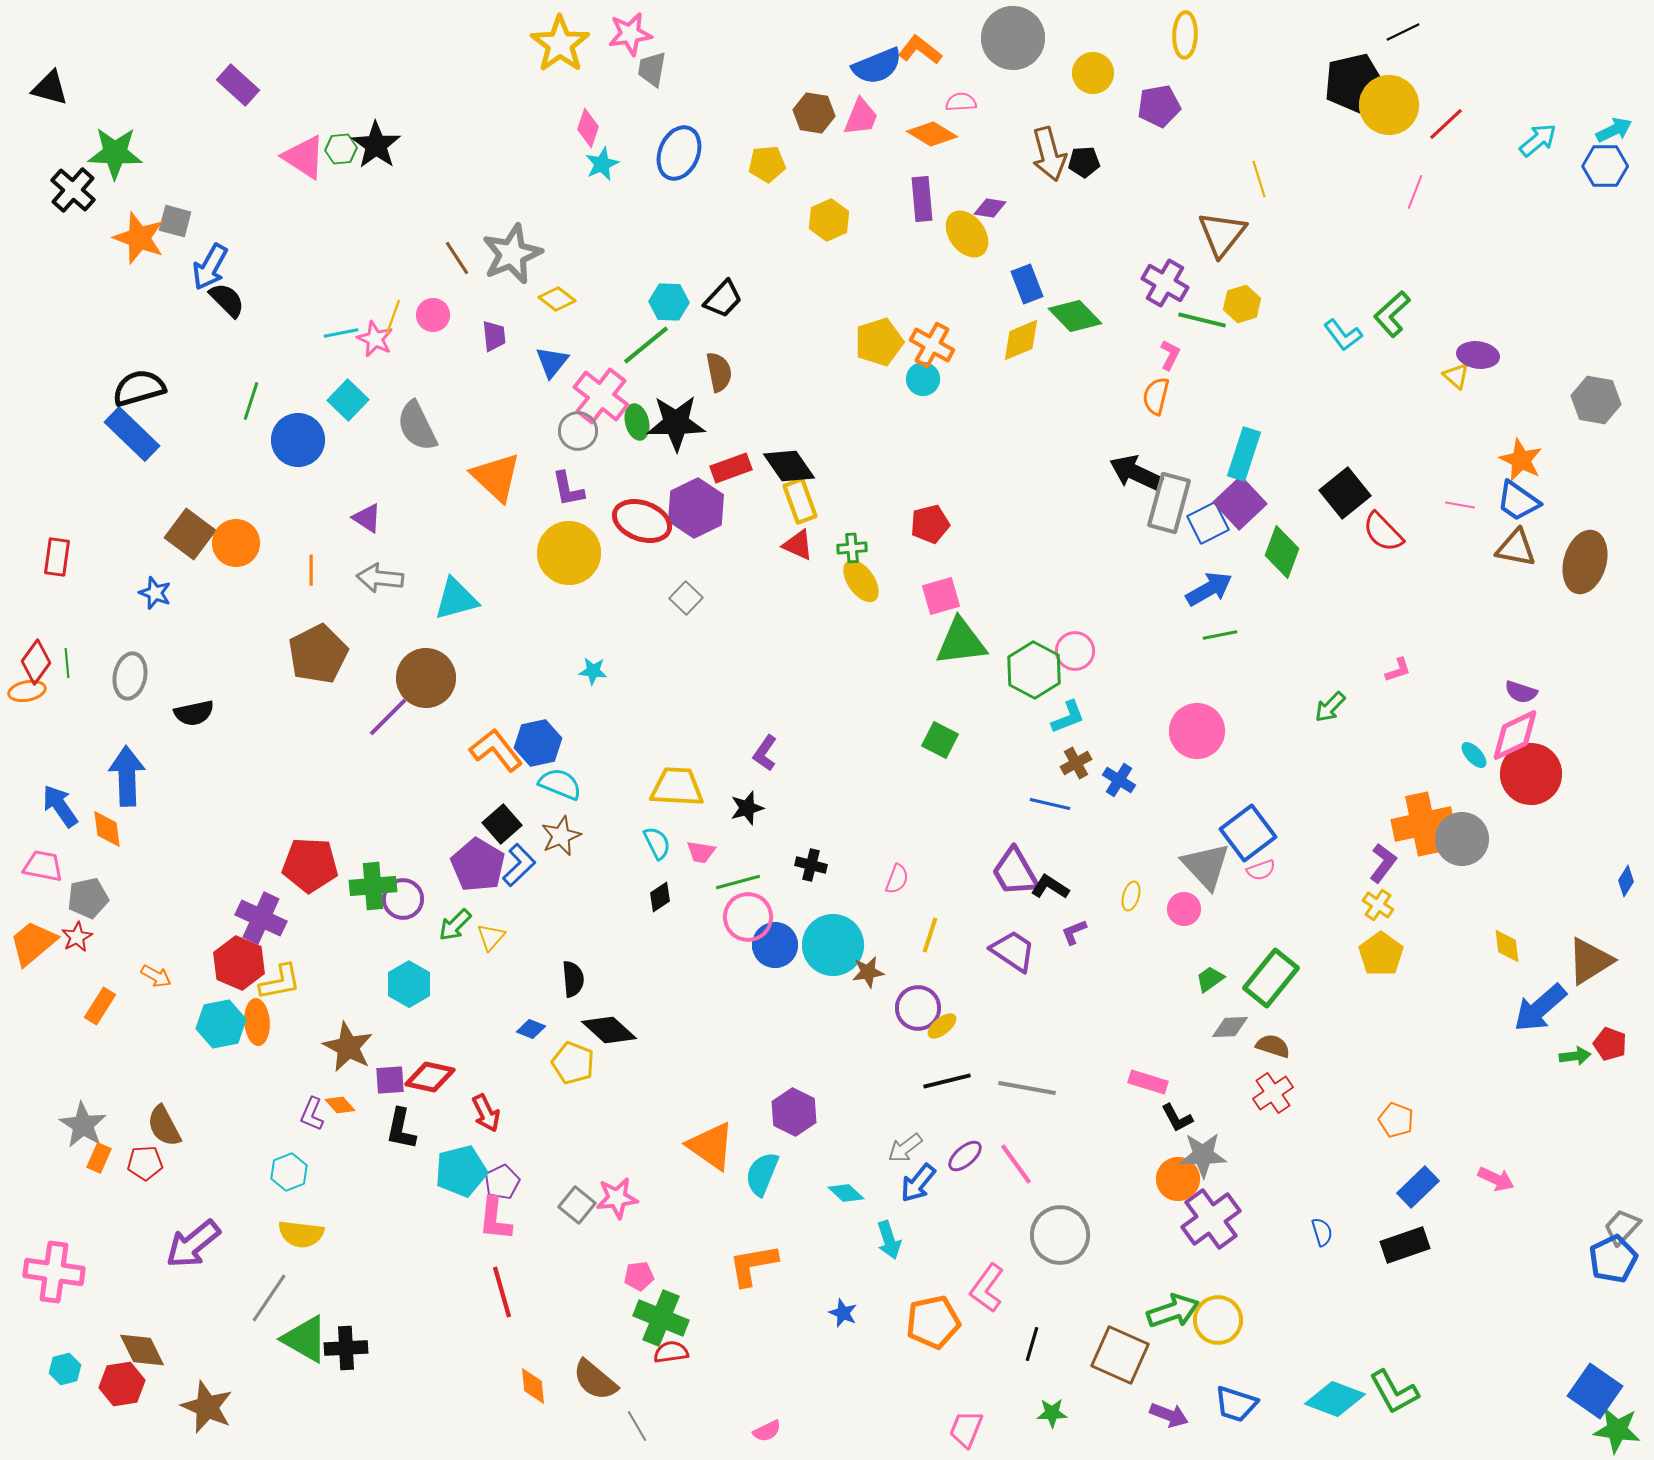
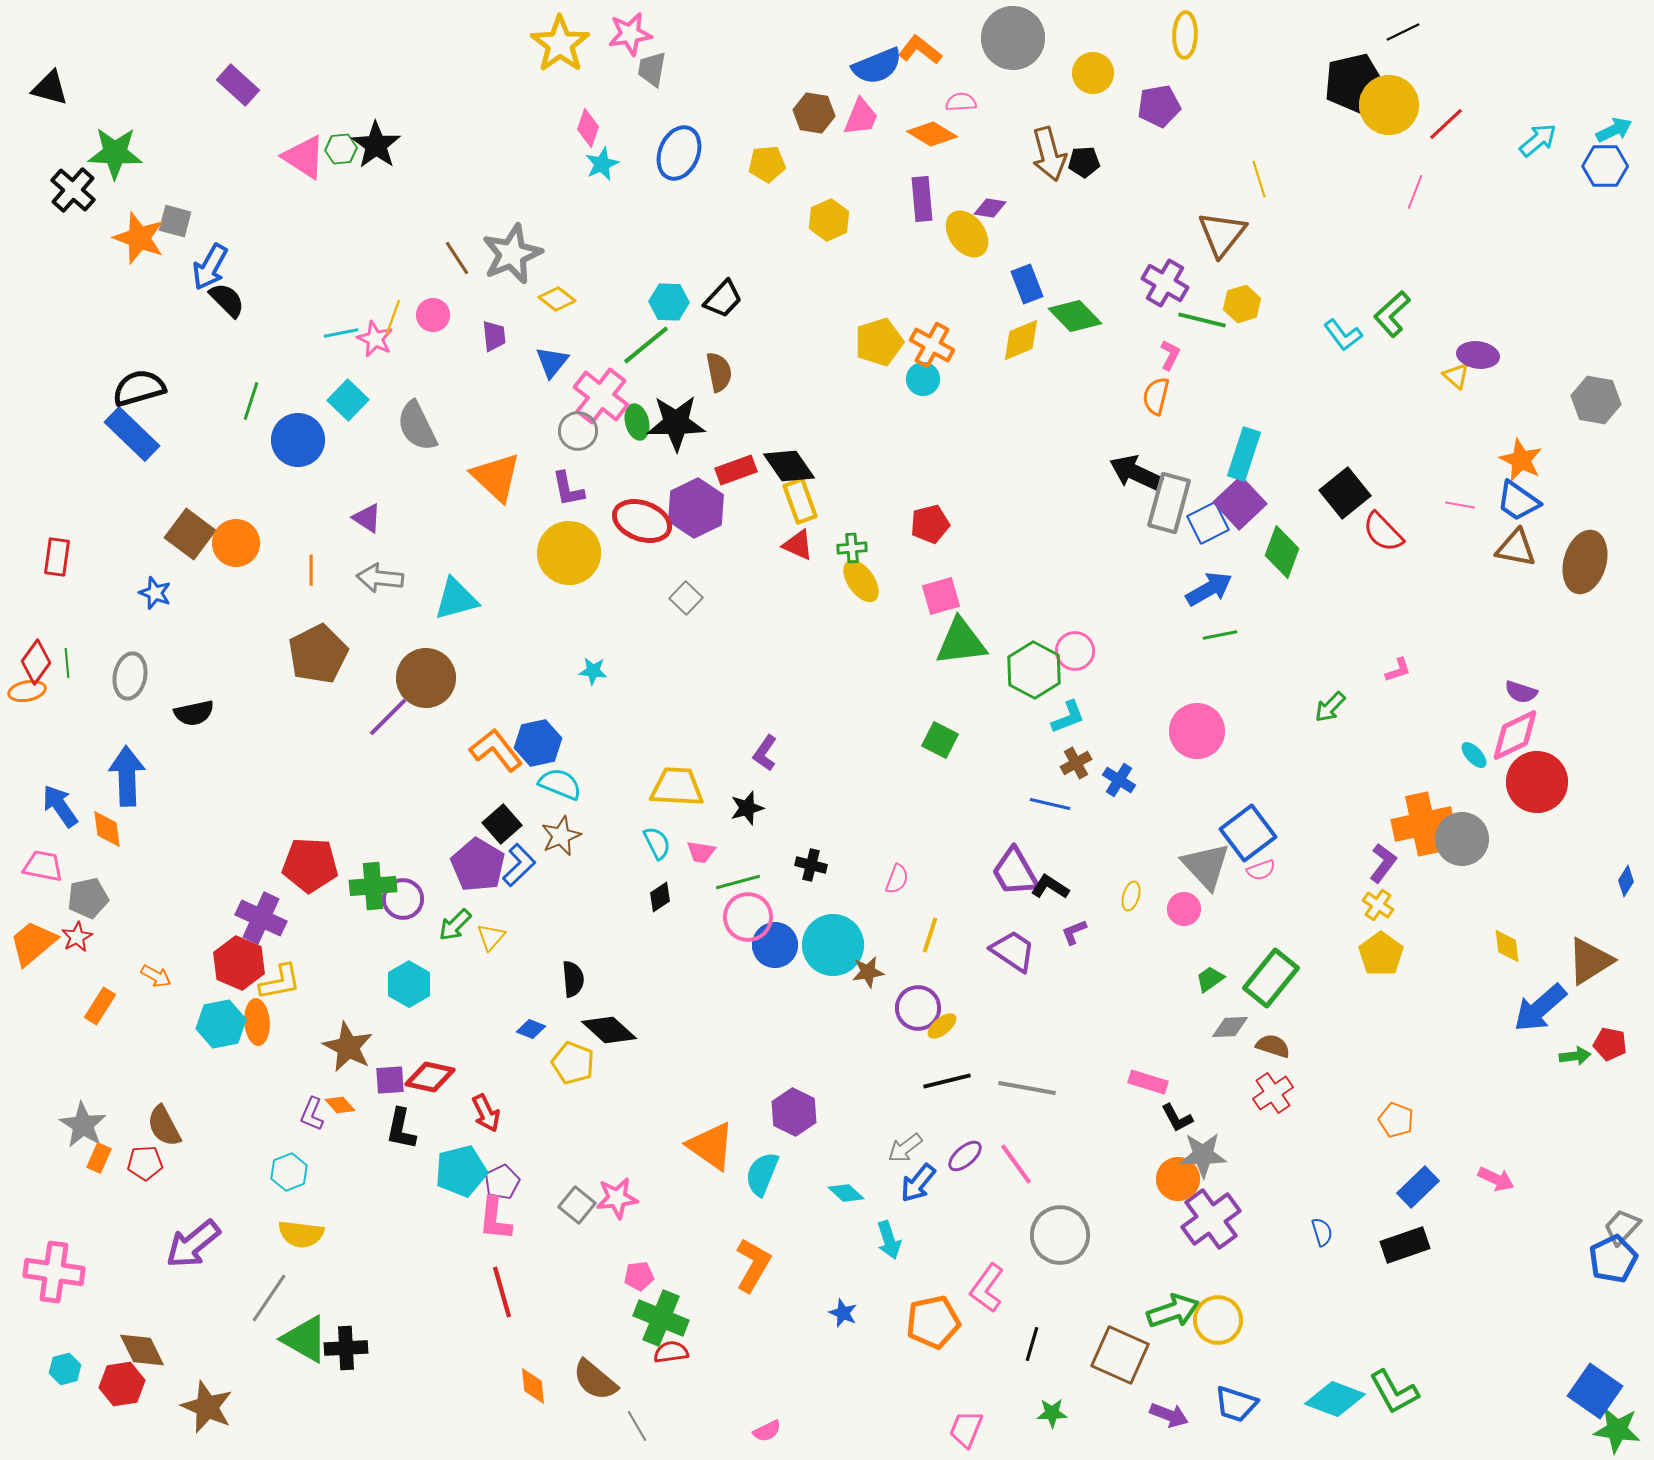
red rectangle at (731, 468): moved 5 px right, 2 px down
red circle at (1531, 774): moved 6 px right, 8 px down
red pentagon at (1610, 1044): rotated 8 degrees counterclockwise
orange L-shape at (753, 1265): rotated 130 degrees clockwise
